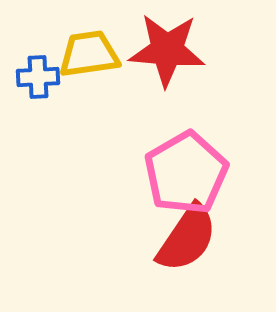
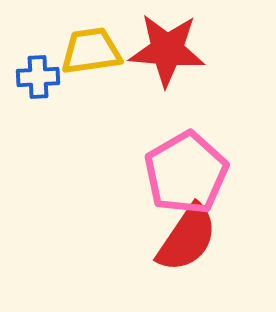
yellow trapezoid: moved 2 px right, 3 px up
